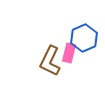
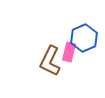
pink rectangle: moved 1 px up
